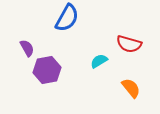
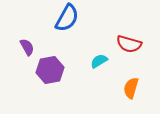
purple semicircle: moved 1 px up
purple hexagon: moved 3 px right
orange semicircle: rotated 125 degrees counterclockwise
